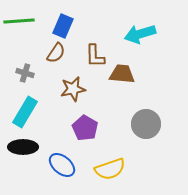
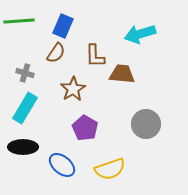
brown star: rotated 20 degrees counterclockwise
cyan rectangle: moved 4 px up
